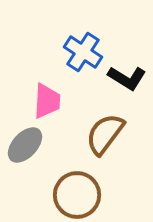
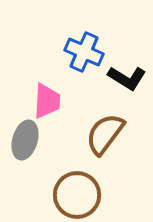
blue cross: moved 1 px right; rotated 9 degrees counterclockwise
gray ellipse: moved 5 px up; rotated 27 degrees counterclockwise
